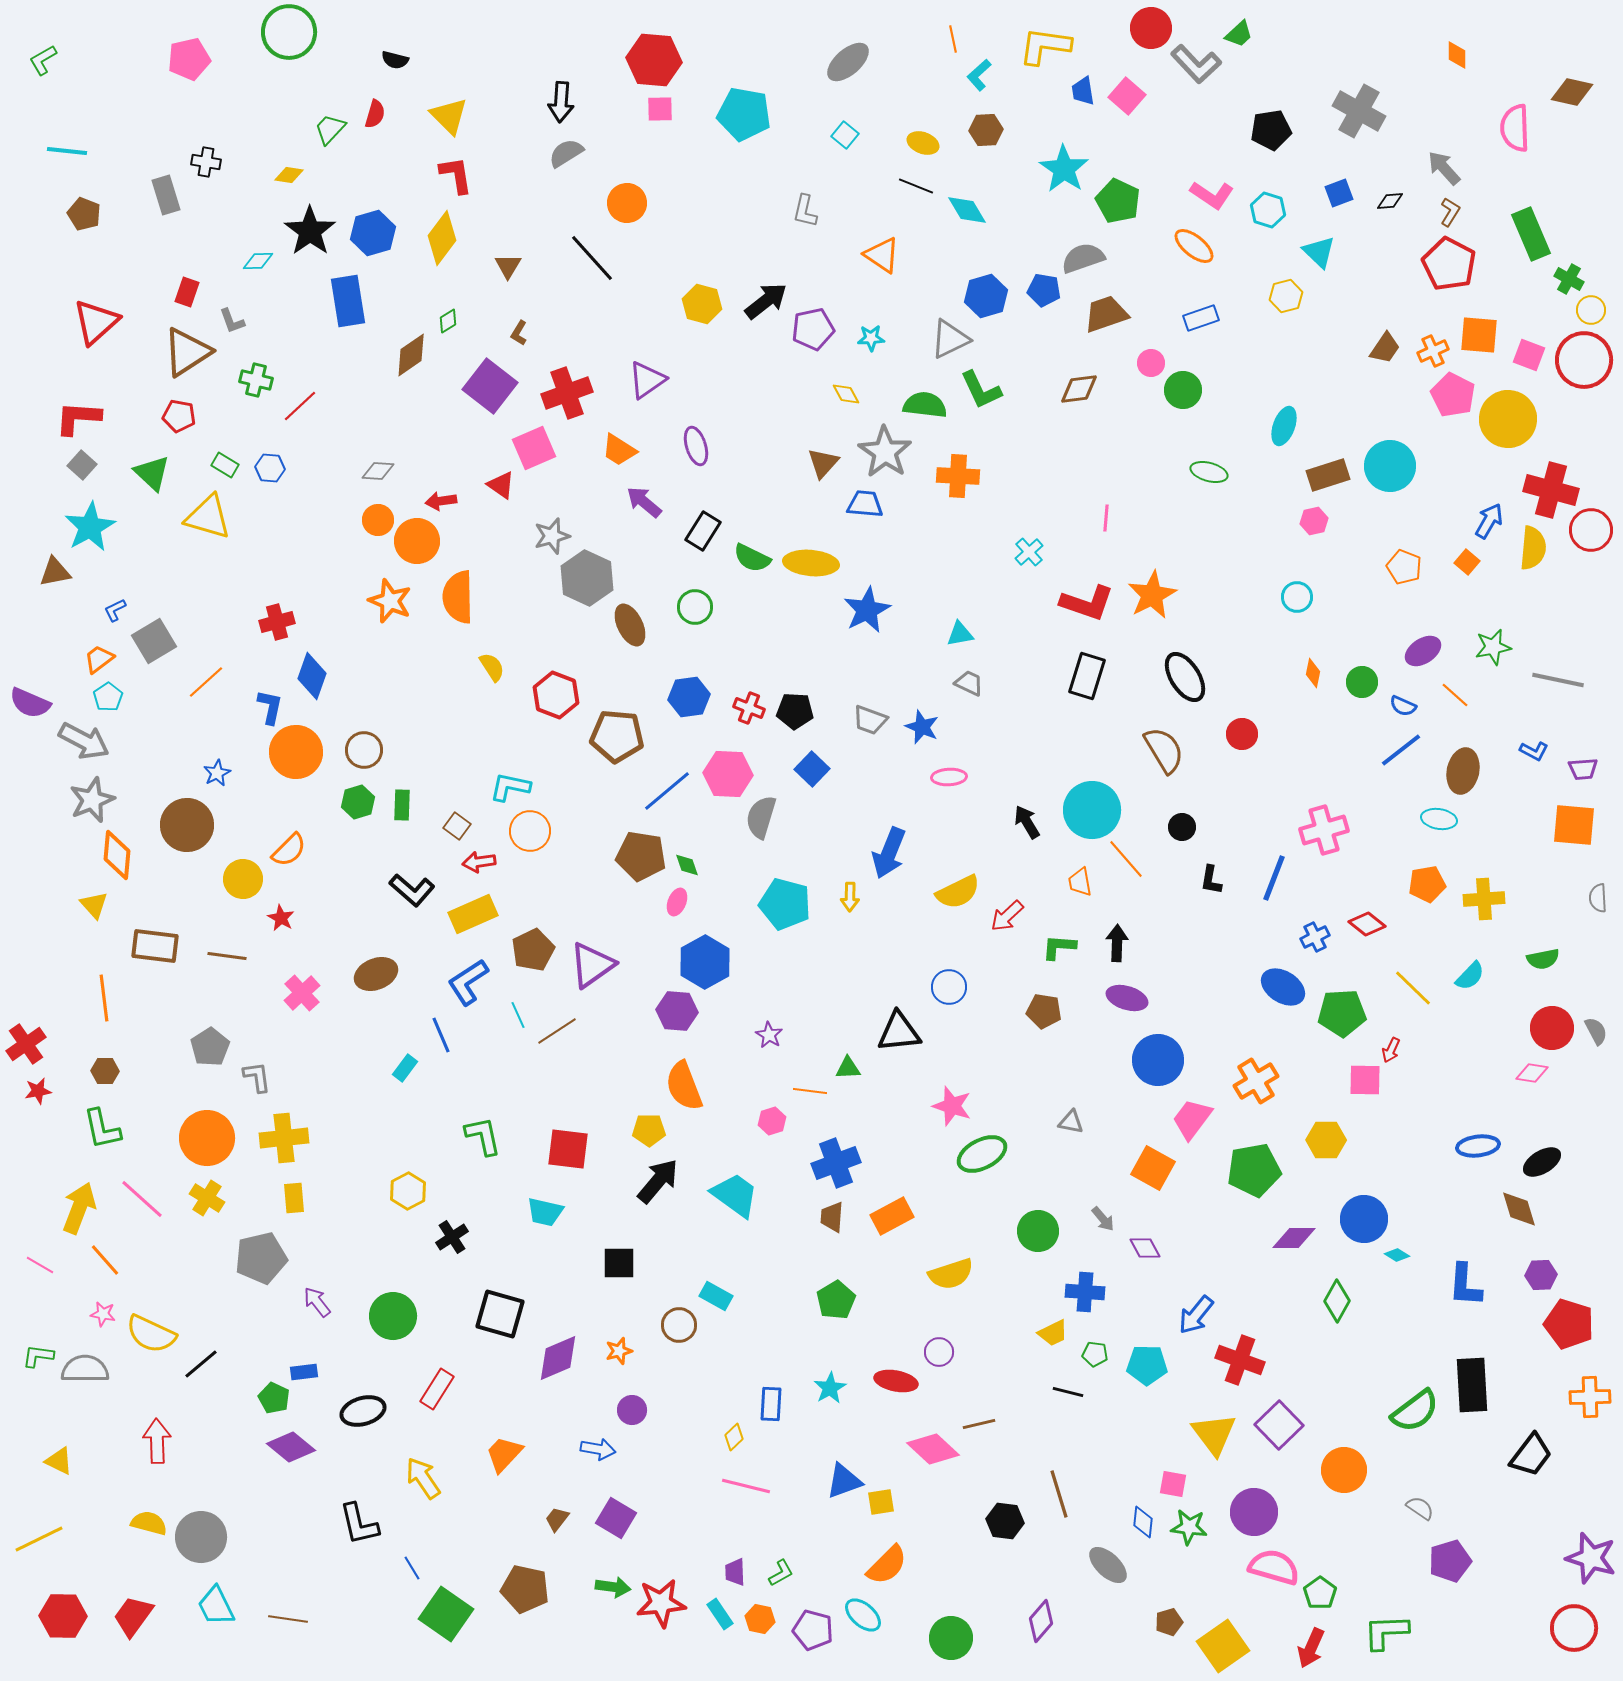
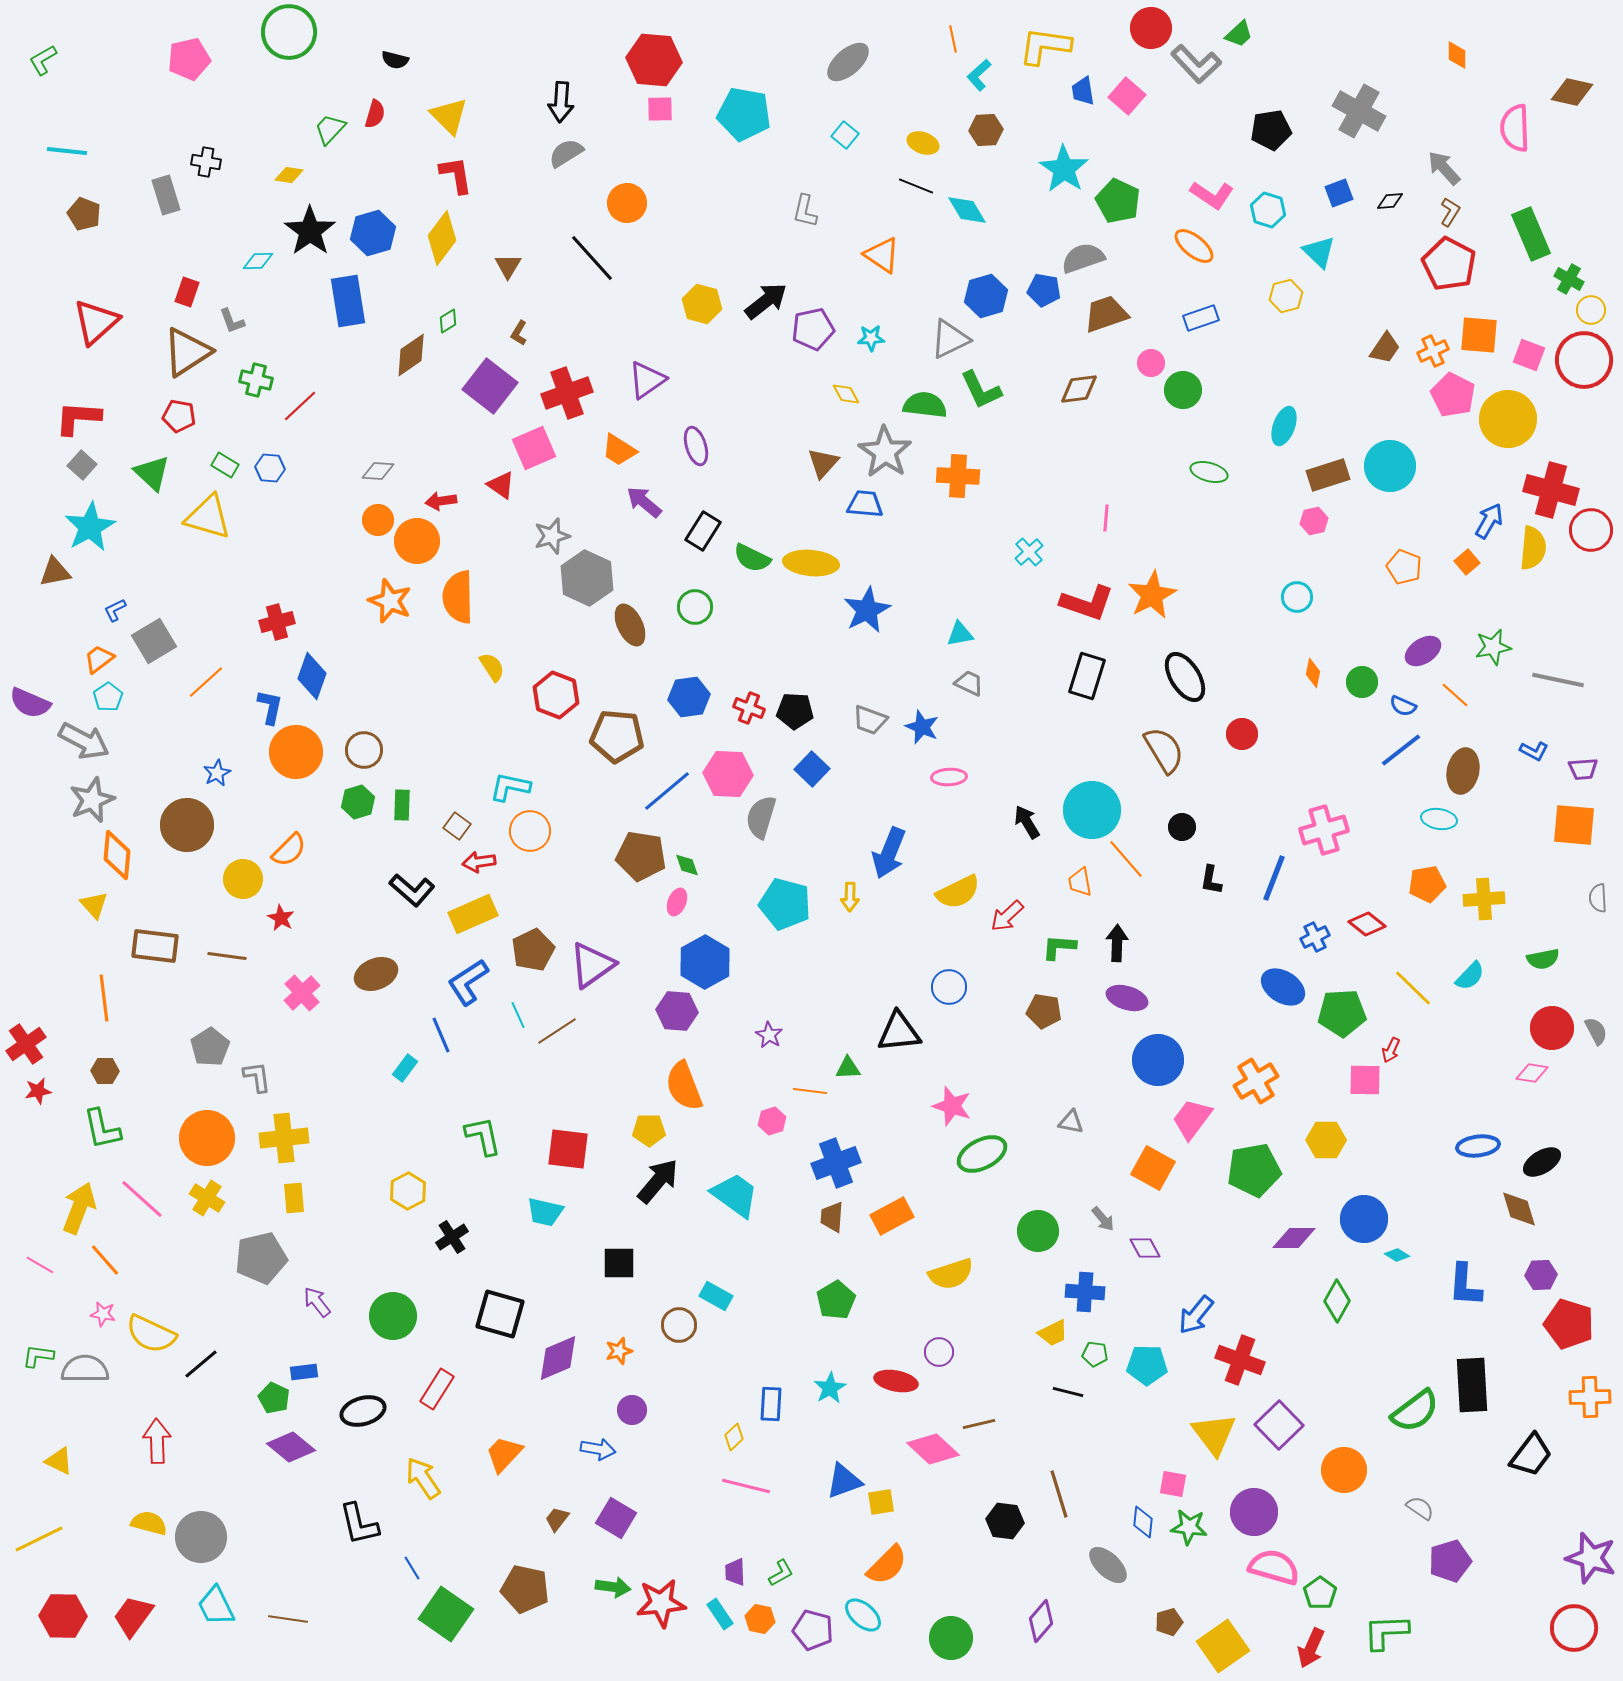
orange square at (1467, 562): rotated 10 degrees clockwise
